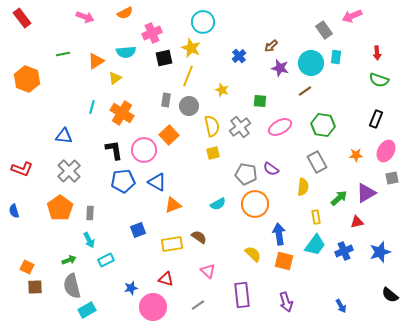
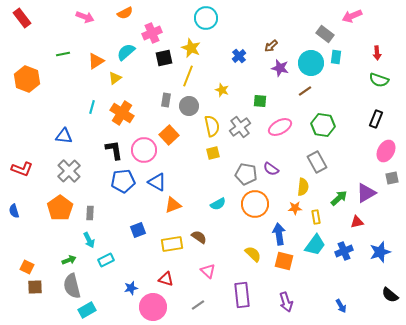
cyan circle at (203, 22): moved 3 px right, 4 px up
gray rectangle at (324, 30): moved 1 px right, 4 px down; rotated 18 degrees counterclockwise
cyan semicircle at (126, 52): rotated 144 degrees clockwise
orange star at (356, 155): moved 61 px left, 53 px down
